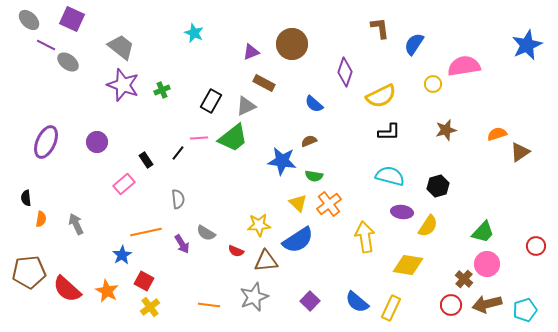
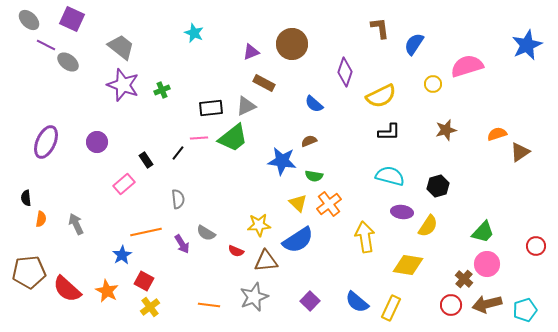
pink semicircle at (464, 66): moved 3 px right; rotated 8 degrees counterclockwise
black rectangle at (211, 101): moved 7 px down; rotated 55 degrees clockwise
